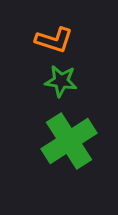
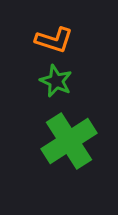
green star: moved 5 px left; rotated 16 degrees clockwise
